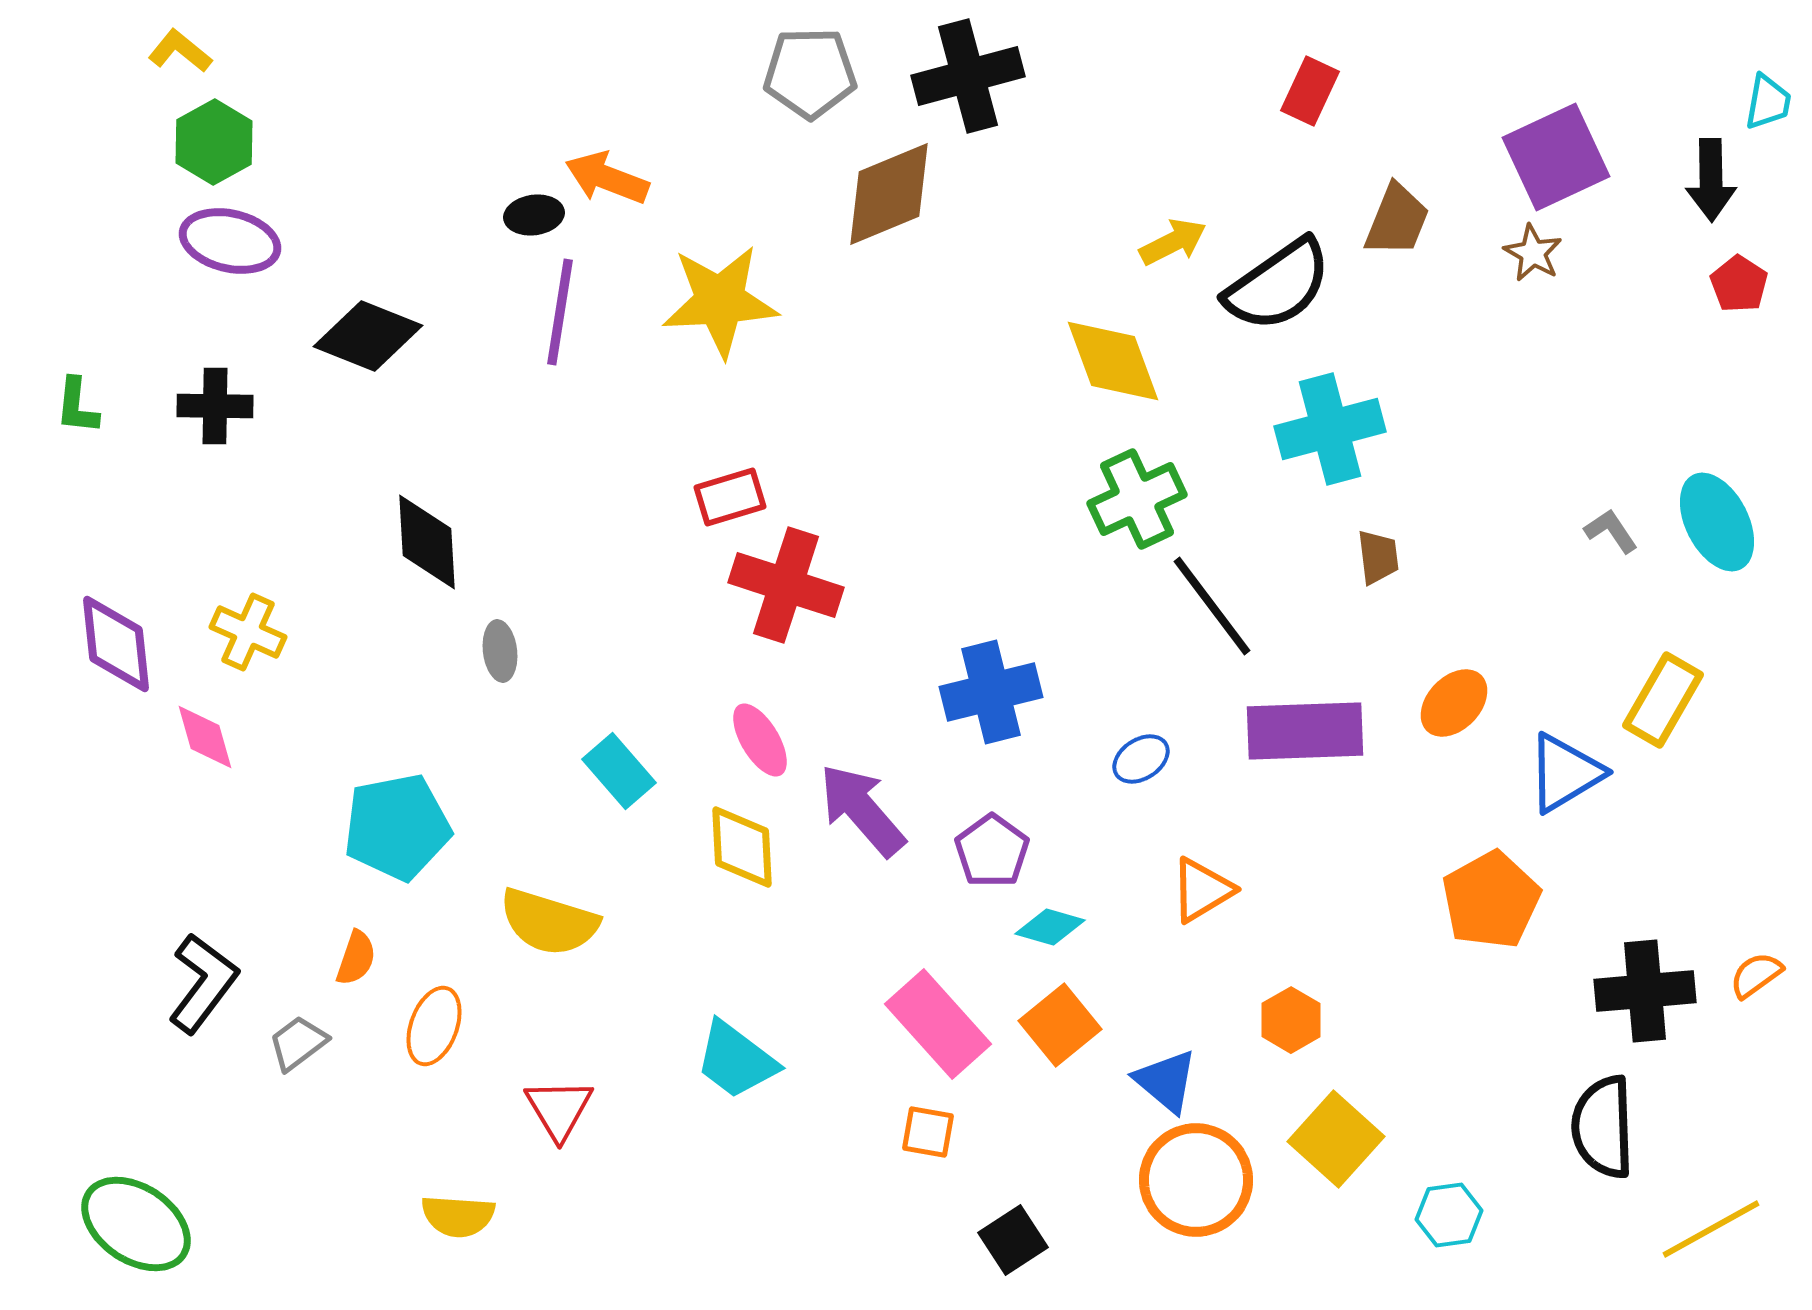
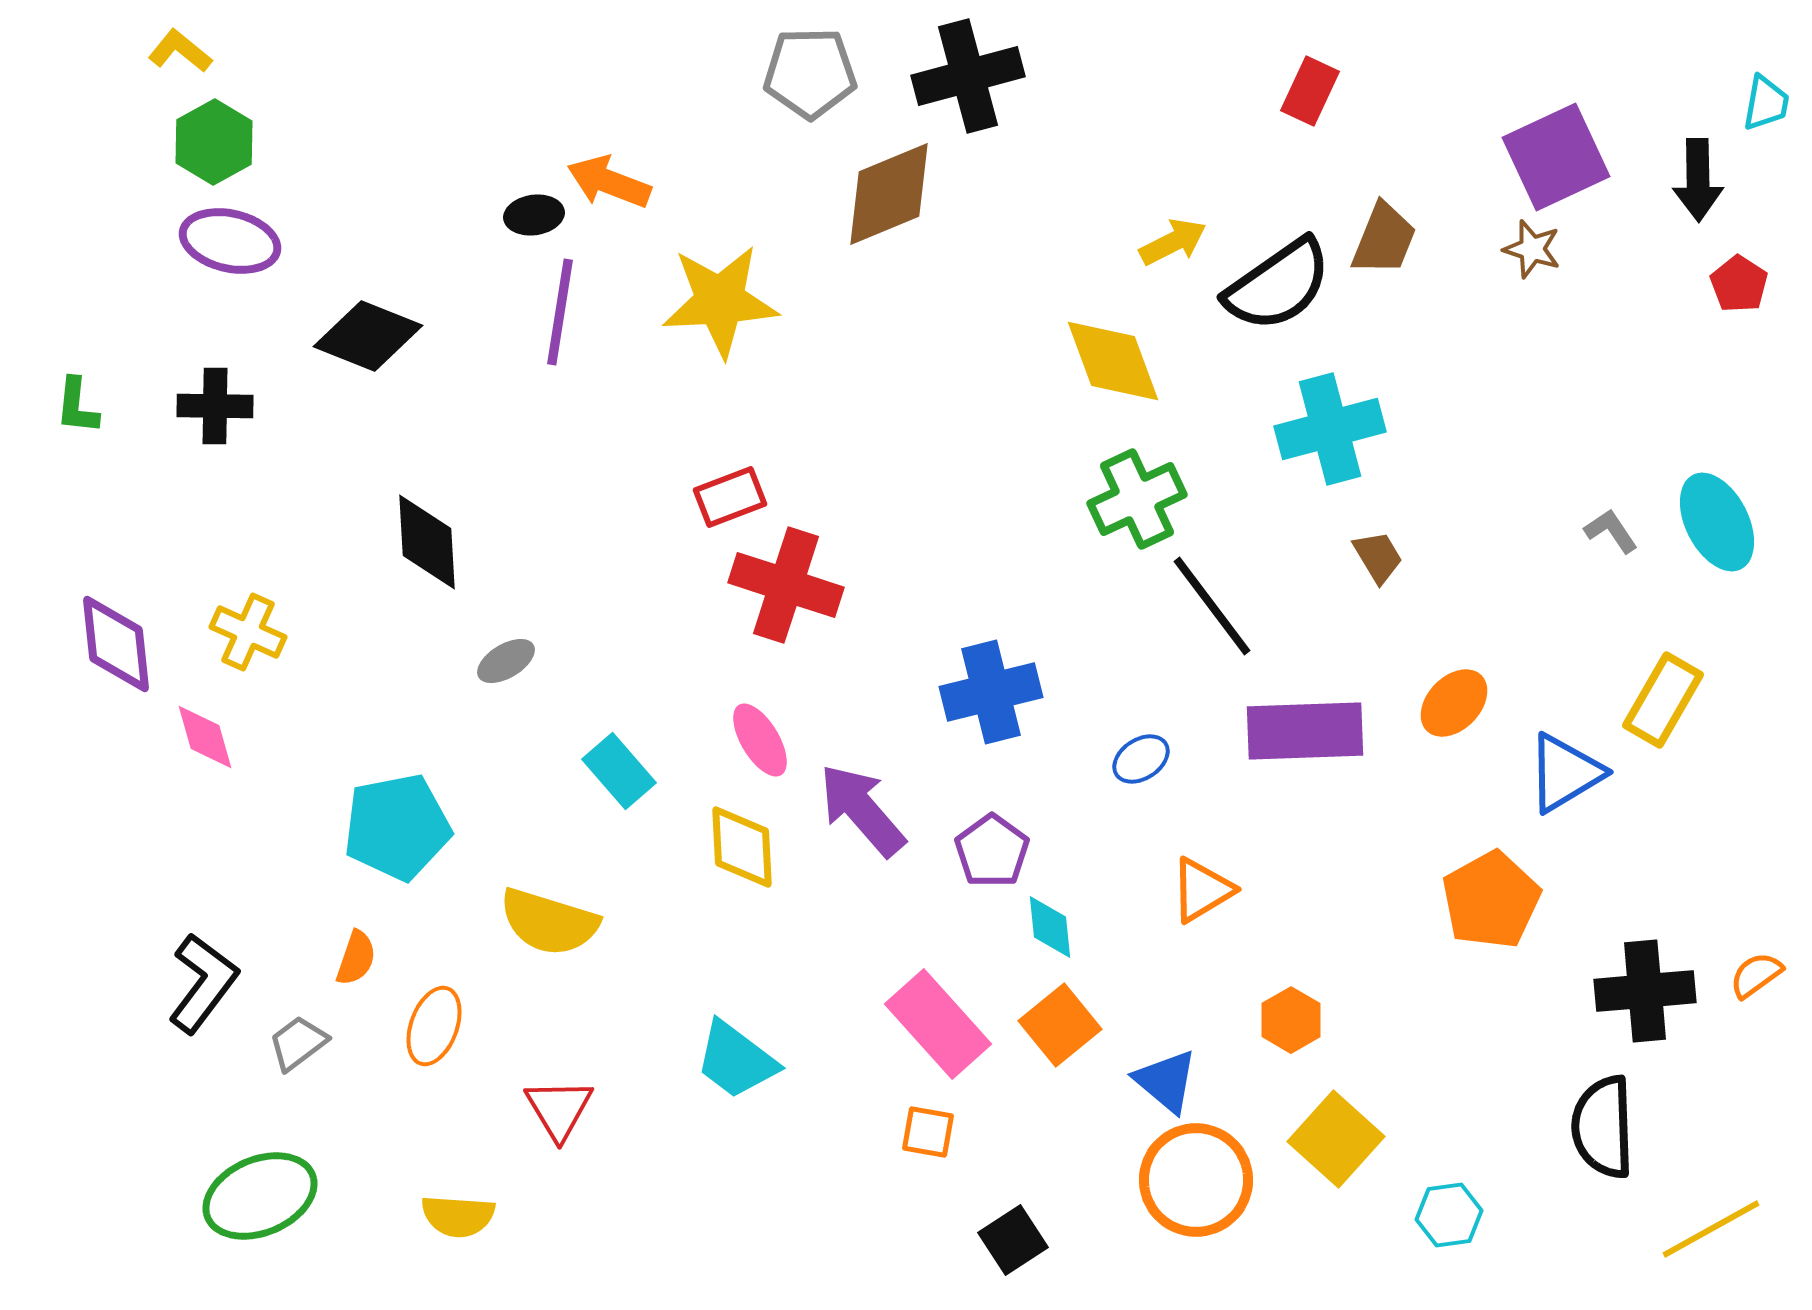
cyan trapezoid at (1768, 102): moved 2 px left, 1 px down
orange arrow at (607, 178): moved 2 px right, 4 px down
black arrow at (1711, 180): moved 13 px left
brown trapezoid at (1397, 220): moved 13 px left, 19 px down
brown star at (1533, 253): moved 1 px left, 4 px up; rotated 12 degrees counterclockwise
red rectangle at (730, 497): rotated 4 degrees counterclockwise
brown trapezoid at (1378, 557): rotated 24 degrees counterclockwise
gray ellipse at (500, 651): moved 6 px right, 10 px down; rotated 66 degrees clockwise
cyan diamond at (1050, 927): rotated 68 degrees clockwise
green ellipse at (136, 1224): moved 124 px right, 28 px up; rotated 57 degrees counterclockwise
